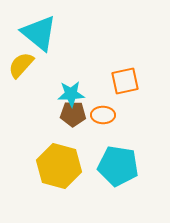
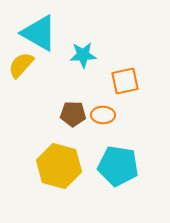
cyan triangle: rotated 9 degrees counterclockwise
cyan star: moved 12 px right, 39 px up
